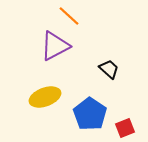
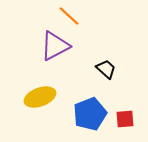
black trapezoid: moved 3 px left
yellow ellipse: moved 5 px left
blue pentagon: rotated 16 degrees clockwise
red square: moved 9 px up; rotated 18 degrees clockwise
